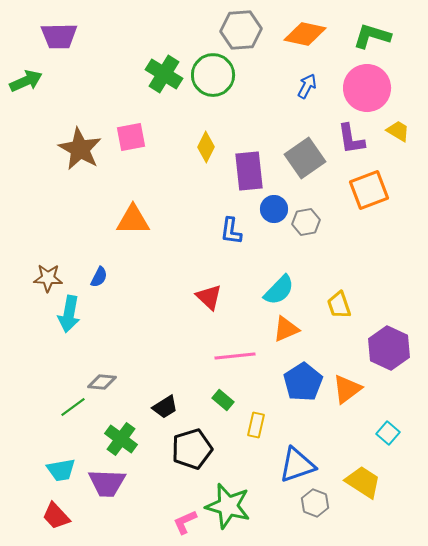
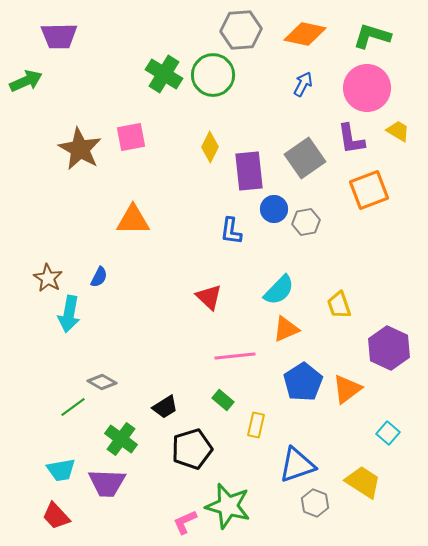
blue arrow at (307, 86): moved 4 px left, 2 px up
yellow diamond at (206, 147): moved 4 px right
brown star at (48, 278): rotated 28 degrees clockwise
gray diamond at (102, 382): rotated 24 degrees clockwise
